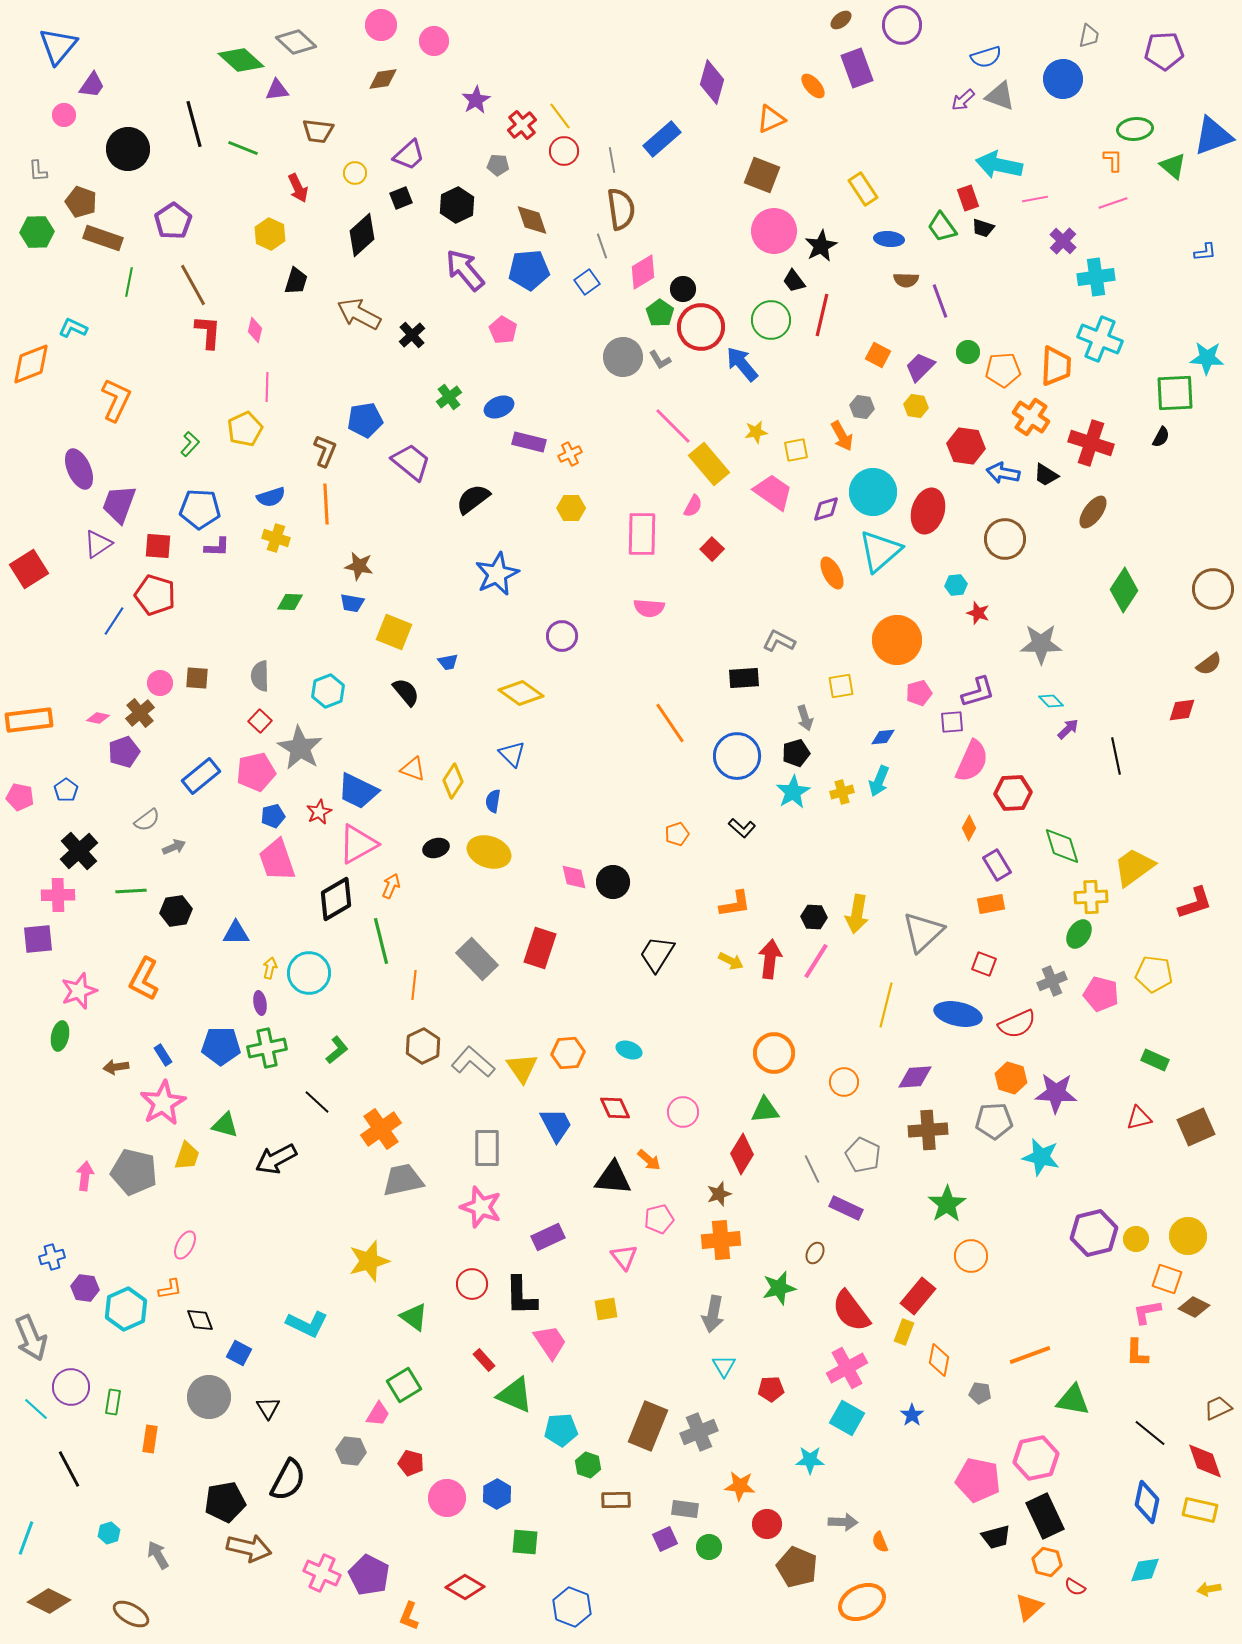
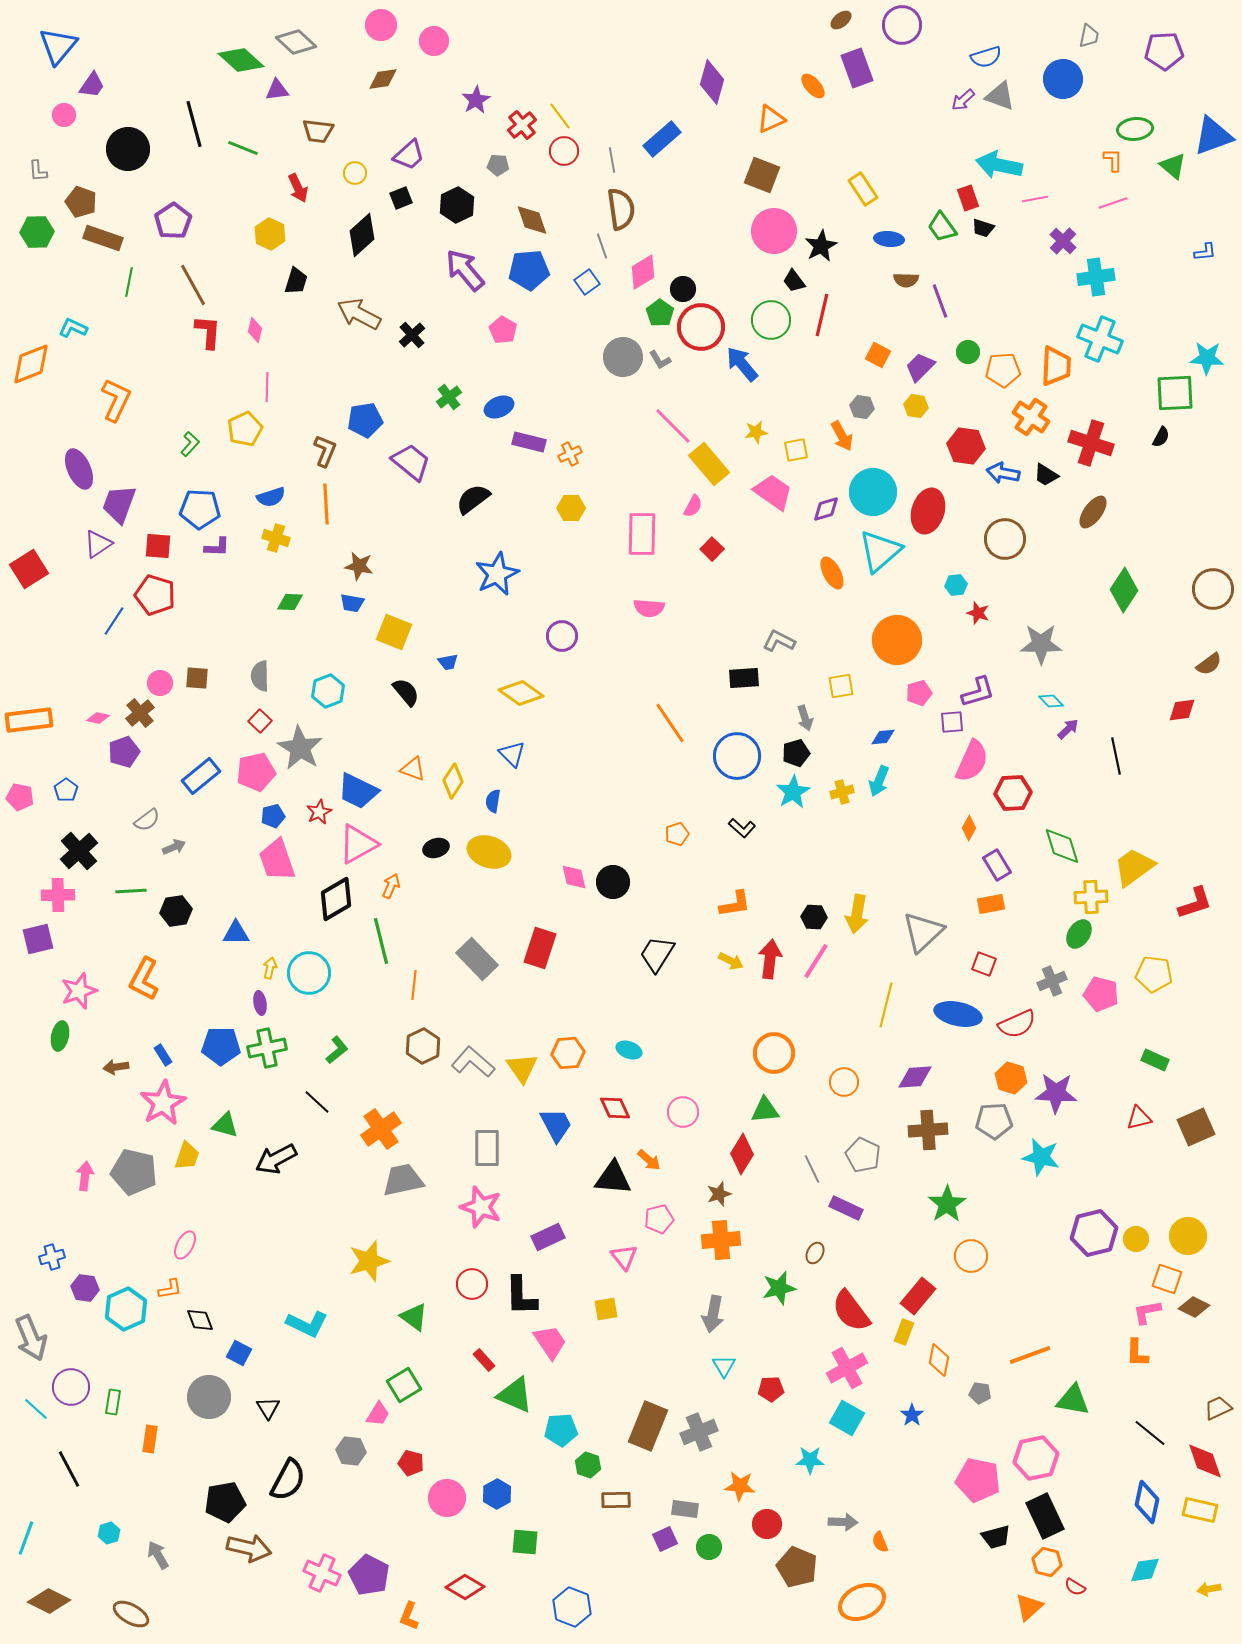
purple square at (38, 939): rotated 8 degrees counterclockwise
